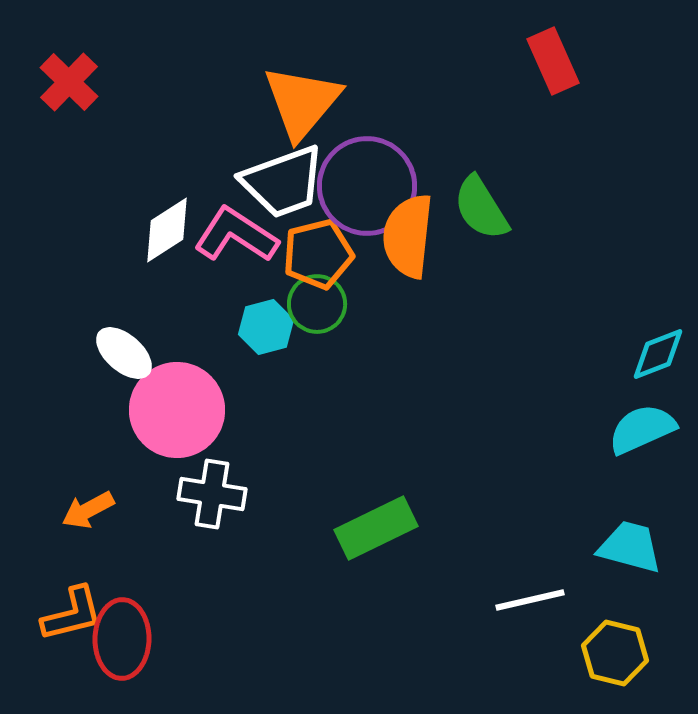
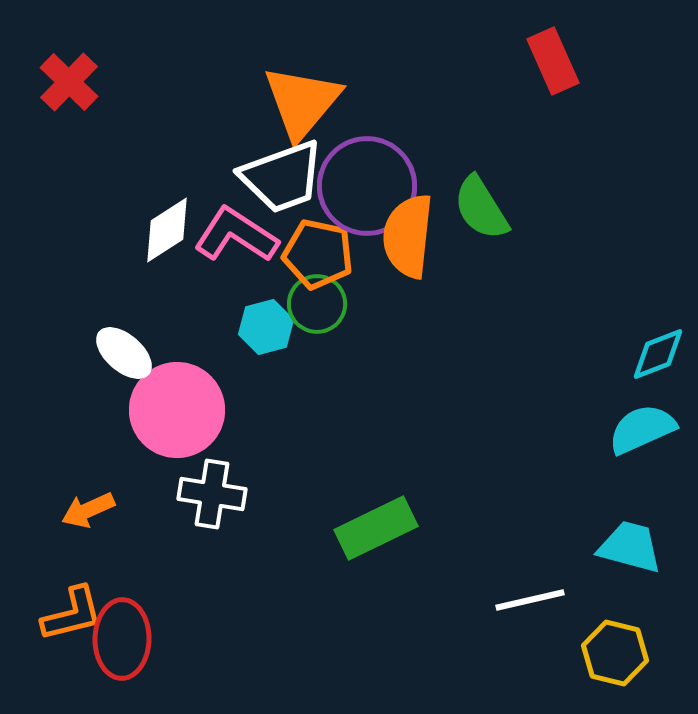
white trapezoid: moved 1 px left, 5 px up
orange pentagon: rotated 26 degrees clockwise
orange arrow: rotated 4 degrees clockwise
